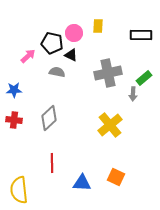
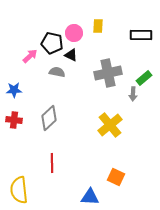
pink arrow: moved 2 px right
blue triangle: moved 8 px right, 14 px down
